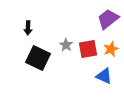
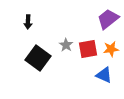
black arrow: moved 6 px up
orange star: rotated 14 degrees clockwise
black square: rotated 10 degrees clockwise
blue triangle: moved 1 px up
